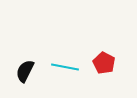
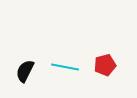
red pentagon: moved 1 px right, 2 px down; rotated 30 degrees clockwise
